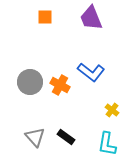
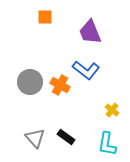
purple trapezoid: moved 1 px left, 14 px down
blue L-shape: moved 5 px left, 2 px up
gray triangle: moved 1 px down
